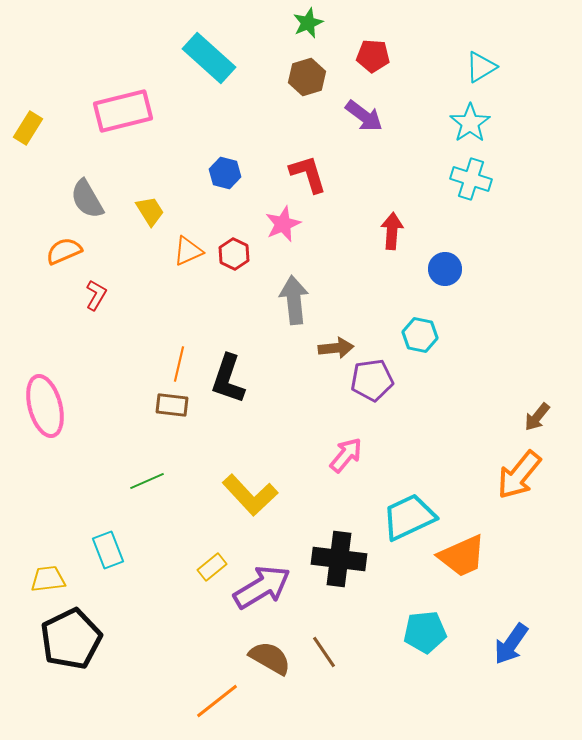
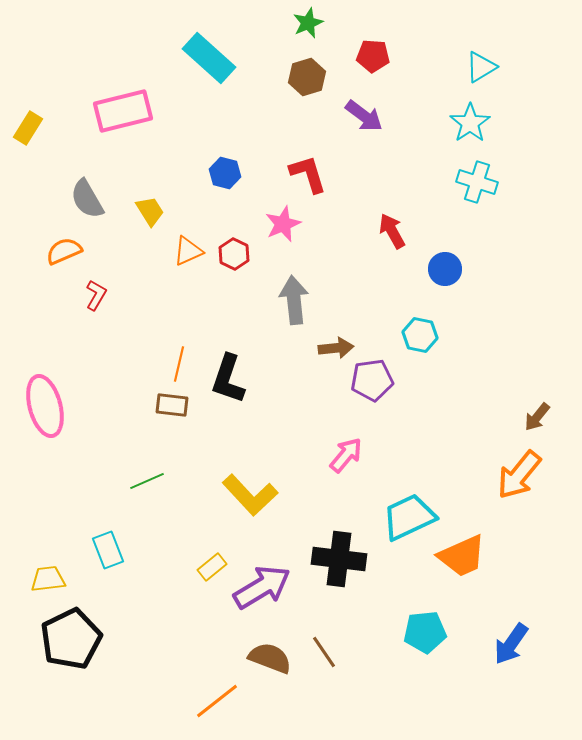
cyan cross at (471, 179): moved 6 px right, 3 px down
red arrow at (392, 231): rotated 33 degrees counterclockwise
brown semicircle at (270, 658): rotated 9 degrees counterclockwise
